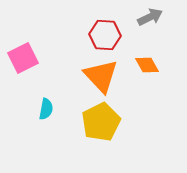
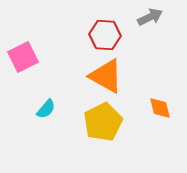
pink square: moved 1 px up
orange diamond: moved 13 px right, 43 px down; rotated 15 degrees clockwise
orange triangle: moved 5 px right; rotated 18 degrees counterclockwise
cyan semicircle: rotated 30 degrees clockwise
yellow pentagon: moved 2 px right
